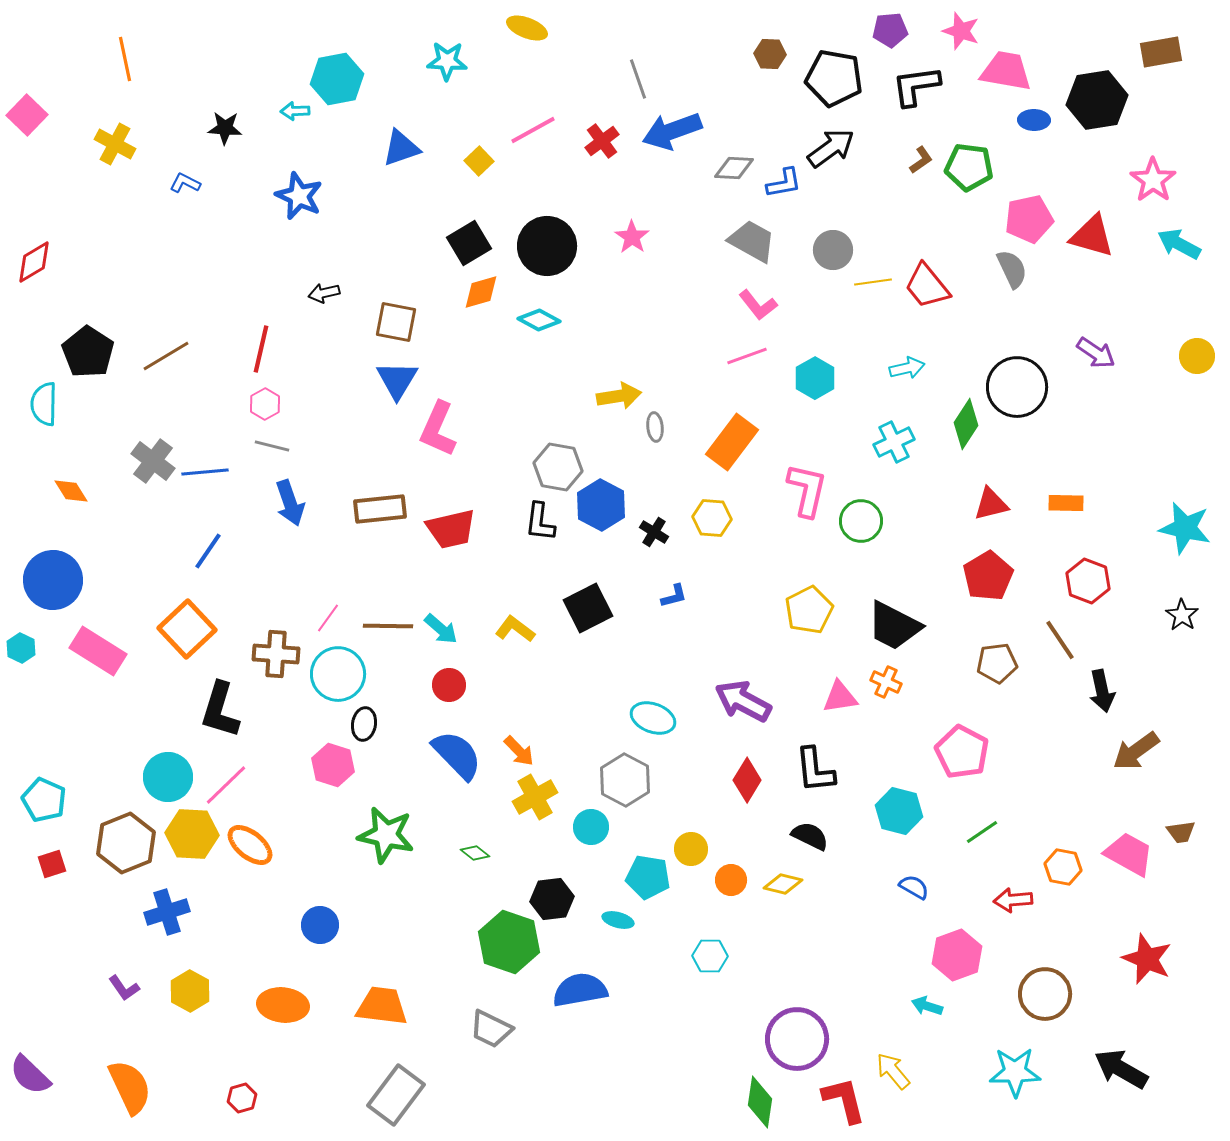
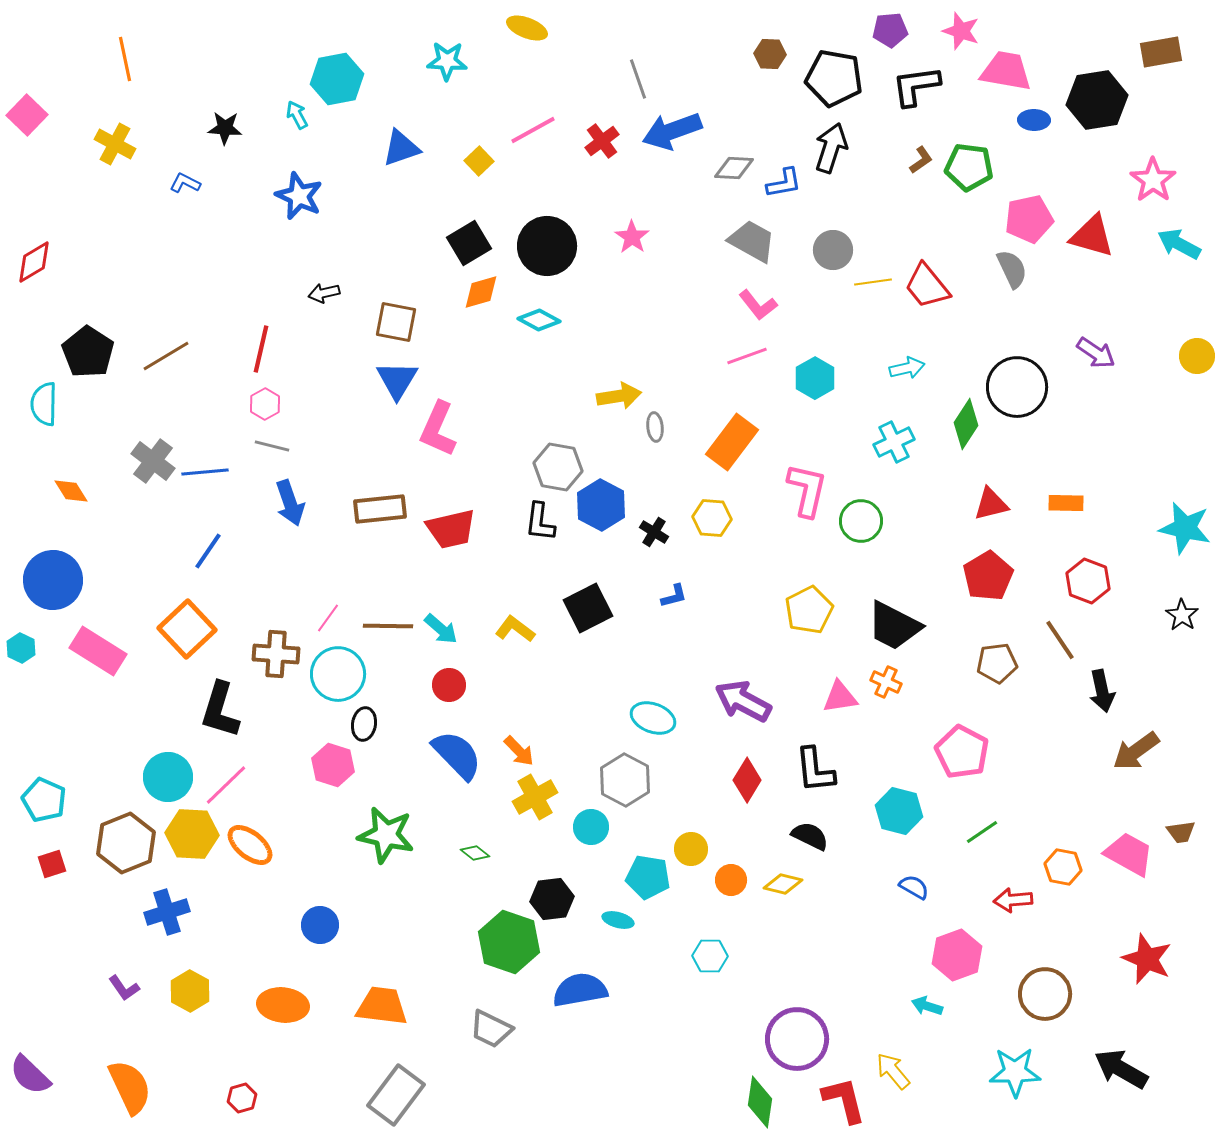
cyan arrow at (295, 111): moved 2 px right, 4 px down; rotated 64 degrees clockwise
black arrow at (831, 148): rotated 36 degrees counterclockwise
